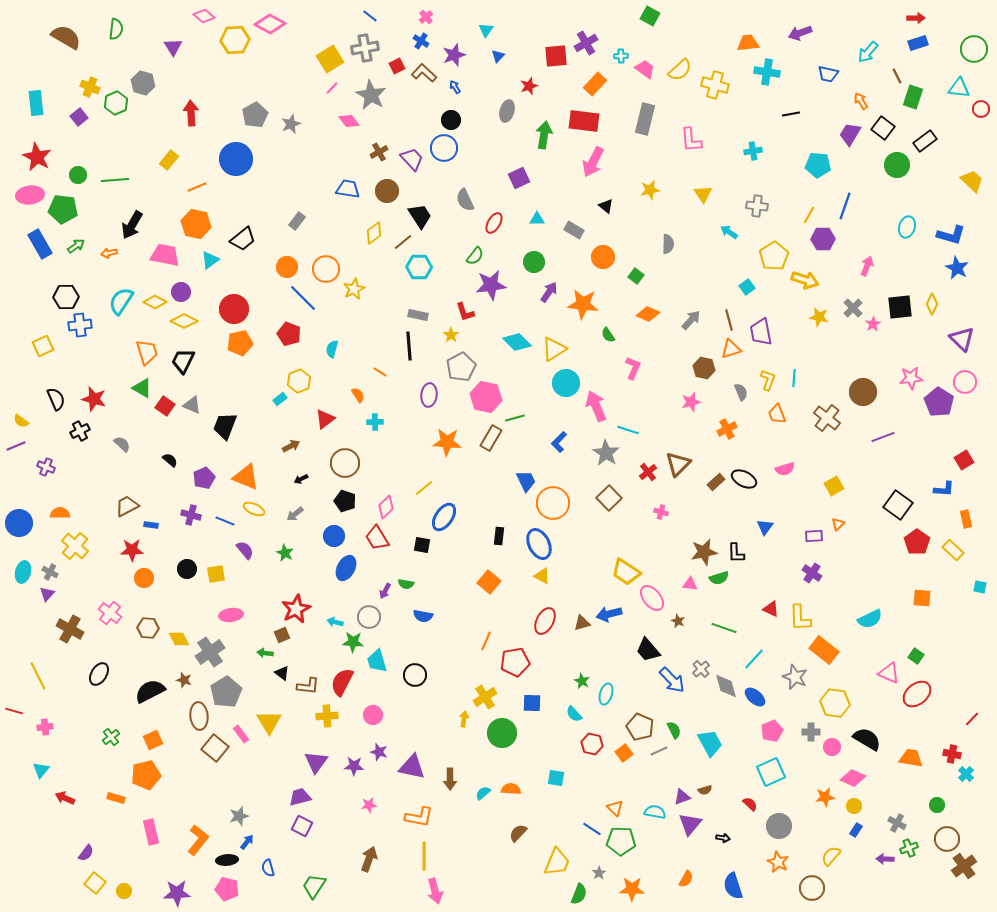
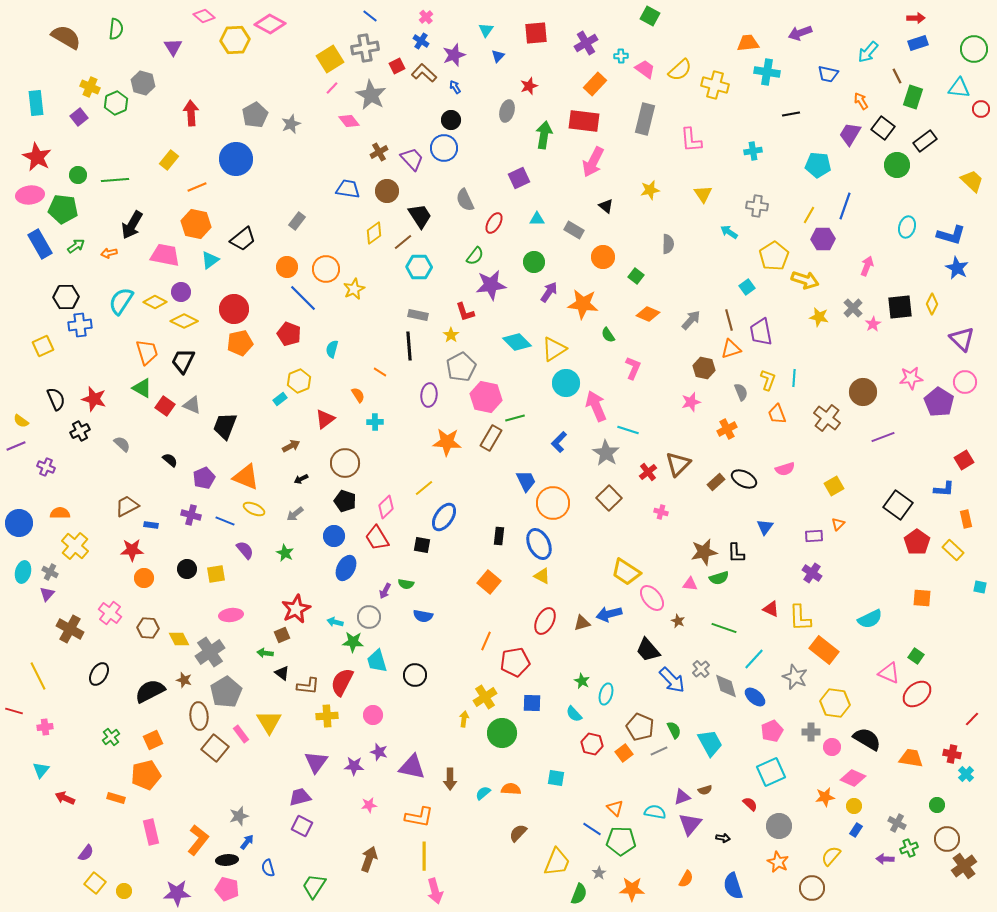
red square at (556, 56): moved 20 px left, 23 px up
